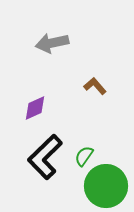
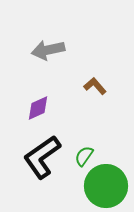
gray arrow: moved 4 px left, 7 px down
purple diamond: moved 3 px right
black L-shape: moved 3 px left; rotated 9 degrees clockwise
